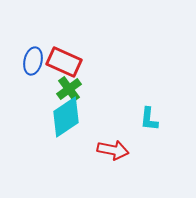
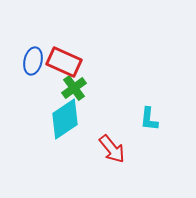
green cross: moved 5 px right, 1 px up
cyan diamond: moved 1 px left, 2 px down
red arrow: moved 1 px left, 1 px up; rotated 40 degrees clockwise
